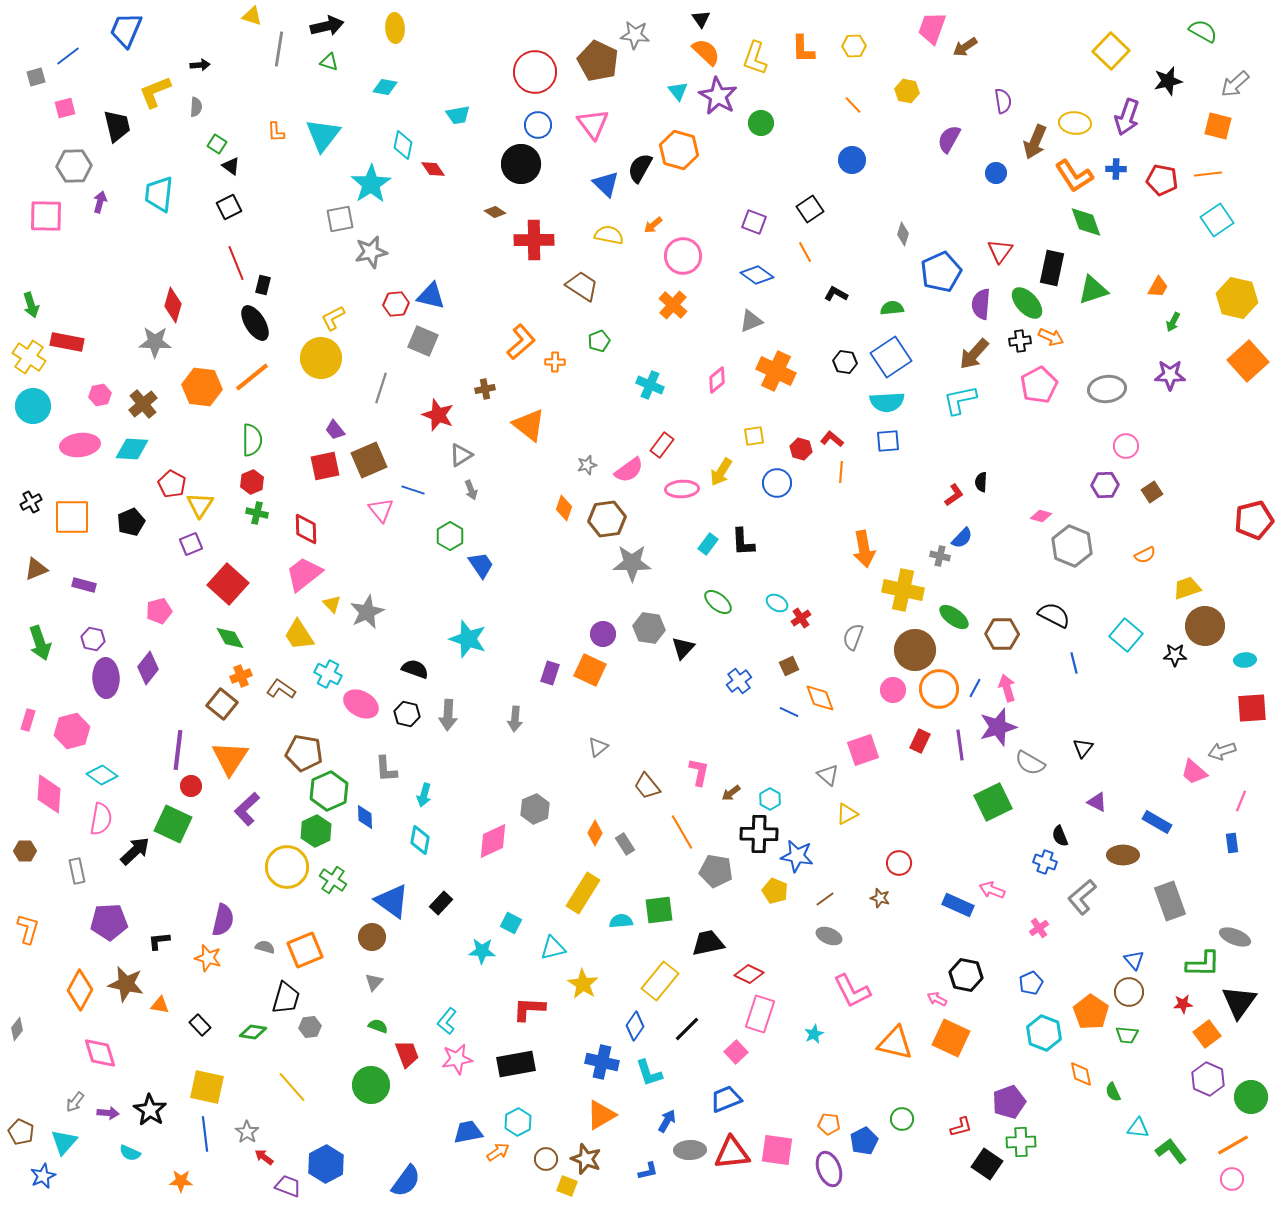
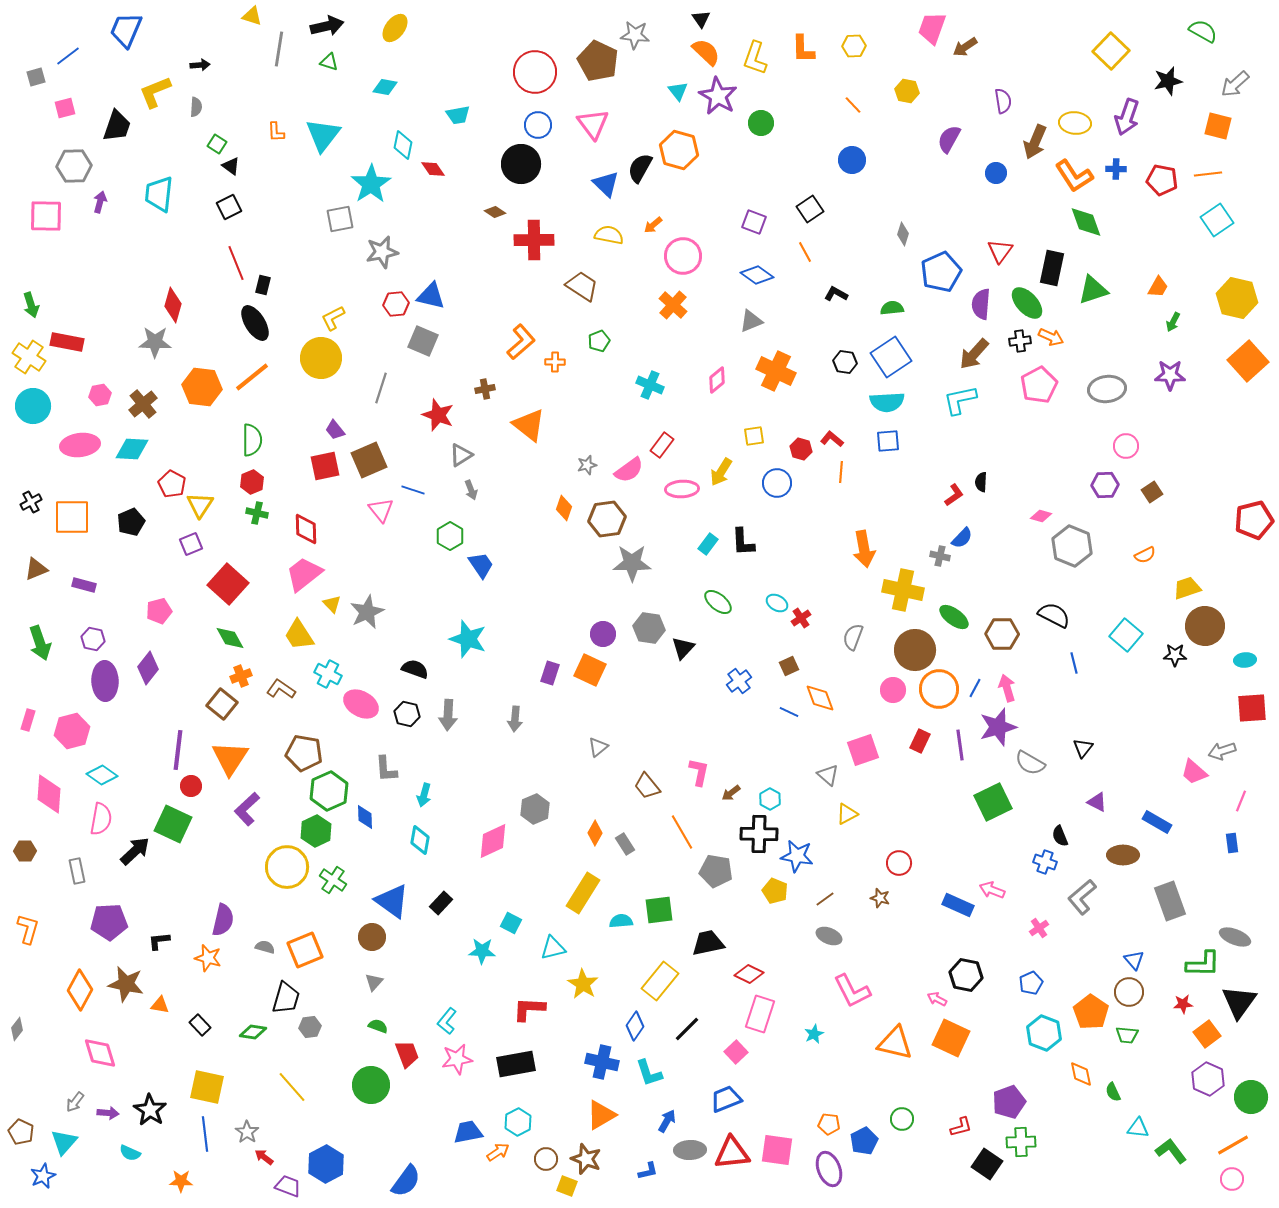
yellow ellipse at (395, 28): rotated 40 degrees clockwise
black trapezoid at (117, 126): rotated 32 degrees clockwise
gray star at (371, 252): moved 11 px right
purple ellipse at (106, 678): moved 1 px left, 3 px down
